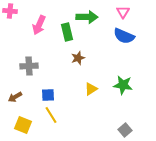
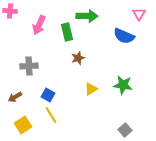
pink triangle: moved 16 px right, 2 px down
green arrow: moved 1 px up
blue square: rotated 32 degrees clockwise
yellow square: rotated 36 degrees clockwise
